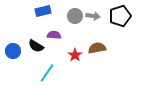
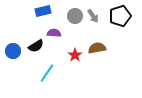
gray arrow: rotated 48 degrees clockwise
purple semicircle: moved 2 px up
black semicircle: rotated 63 degrees counterclockwise
